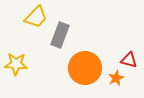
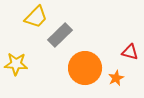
gray rectangle: rotated 25 degrees clockwise
red triangle: moved 1 px right, 8 px up
